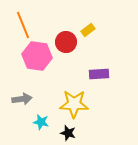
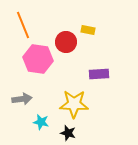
yellow rectangle: rotated 48 degrees clockwise
pink hexagon: moved 1 px right, 3 px down
